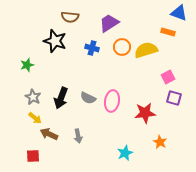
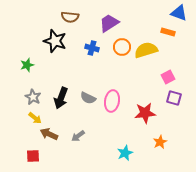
gray arrow: rotated 64 degrees clockwise
orange star: rotated 16 degrees clockwise
